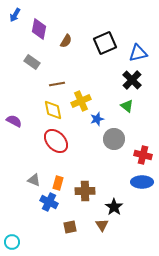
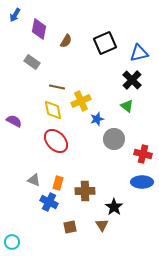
blue triangle: moved 1 px right
brown line: moved 3 px down; rotated 21 degrees clockwise
red cross: moved 1 px up
